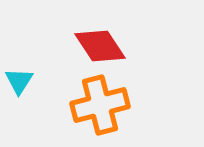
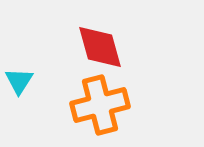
red diamond: moved 1 px down; rotated 18 degrees clockwise
